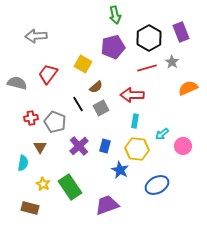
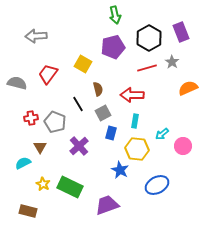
brown semicircle: moved 2 px right, 2 px down; rotated 64 degrees counterclockwise
gray square: moved 2 px right, 5 px down
blue rectangle: moved 6 px right, 13 px up
cyan semicircle: rotated 126 degrees counterclockwise
green rectangle: rotated 30 degrees counterclockwise
brown rectangle: moved 2 px left, 3 px down
